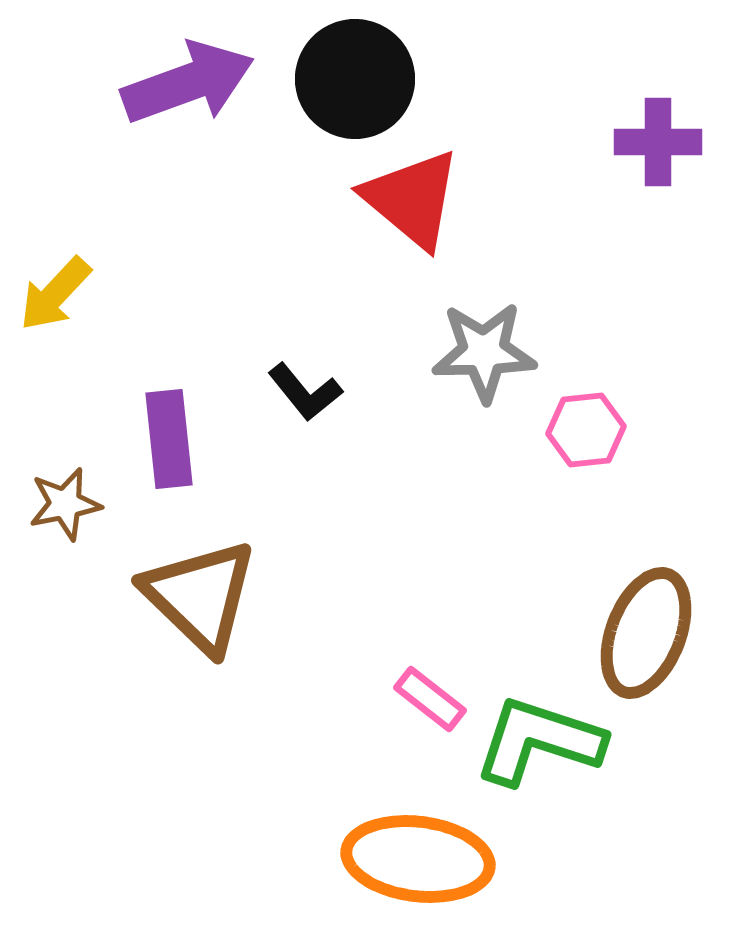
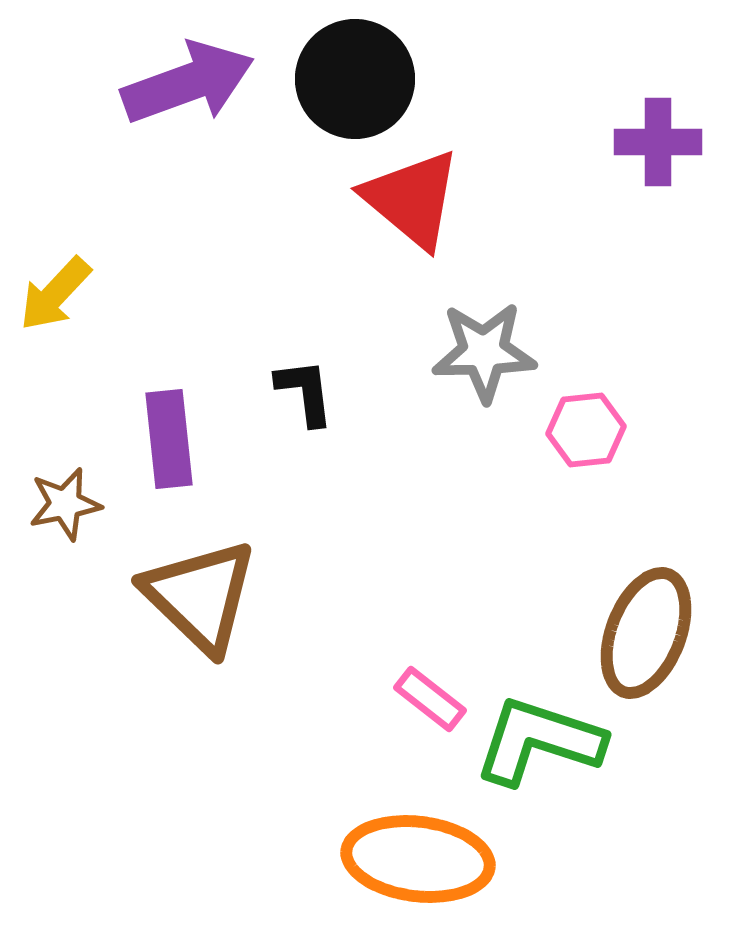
black L-shape: rotated 148 degrees counterclockwise
